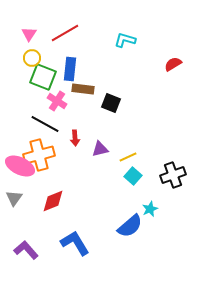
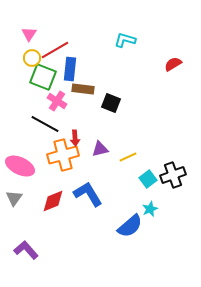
red line: moved 10 px left, 17 px down
orange cross: moved 24 px right
cyan square: moved 15 px right, 3 px down; rotated 12 degrees clockwise
blue L-shape: moved 13 px right, 49 px up
